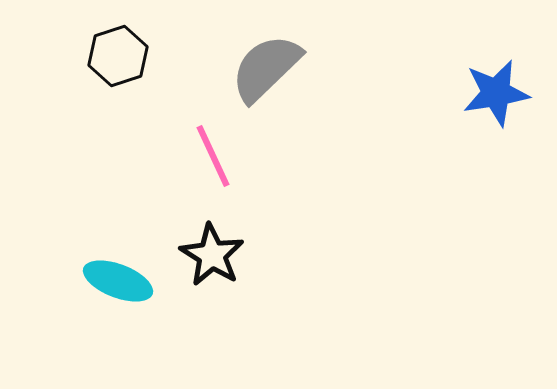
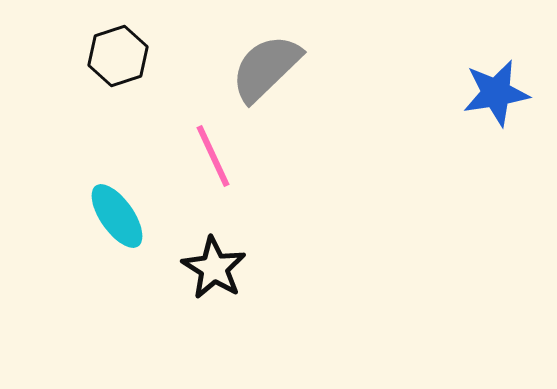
black star: moved 2 px right, 13 px down
cyan ellipse: moved 1 px left, 65 px up; rotated 34 degrees clockwise
